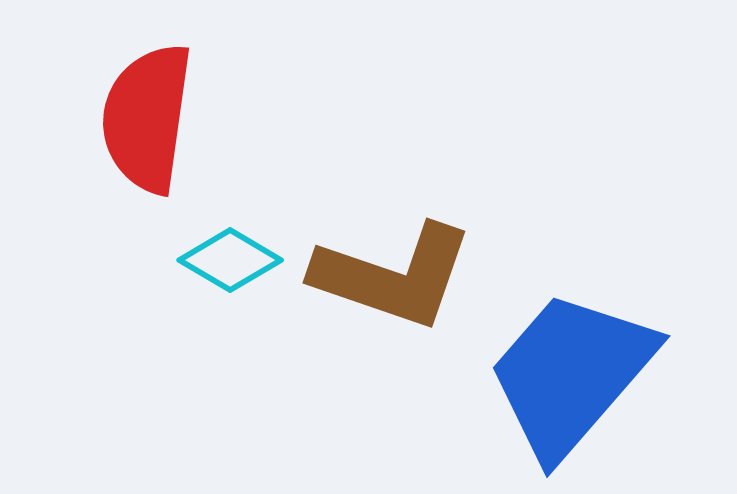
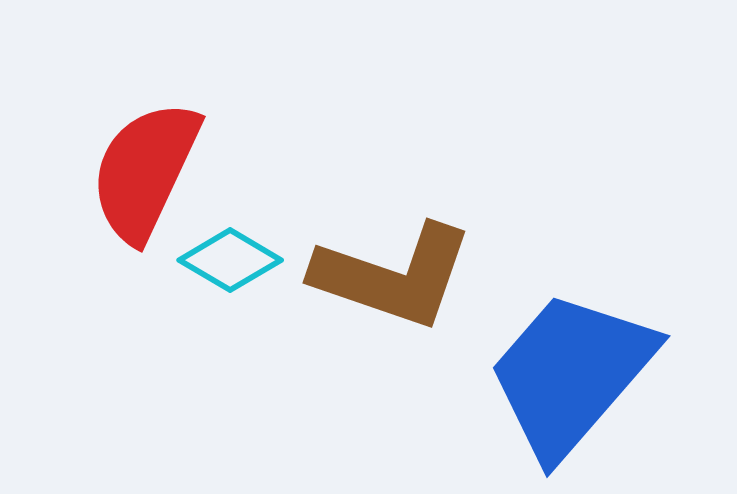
red semicircle: moved 2 px left, 53 px down; rotated 17 degrees clockwise
